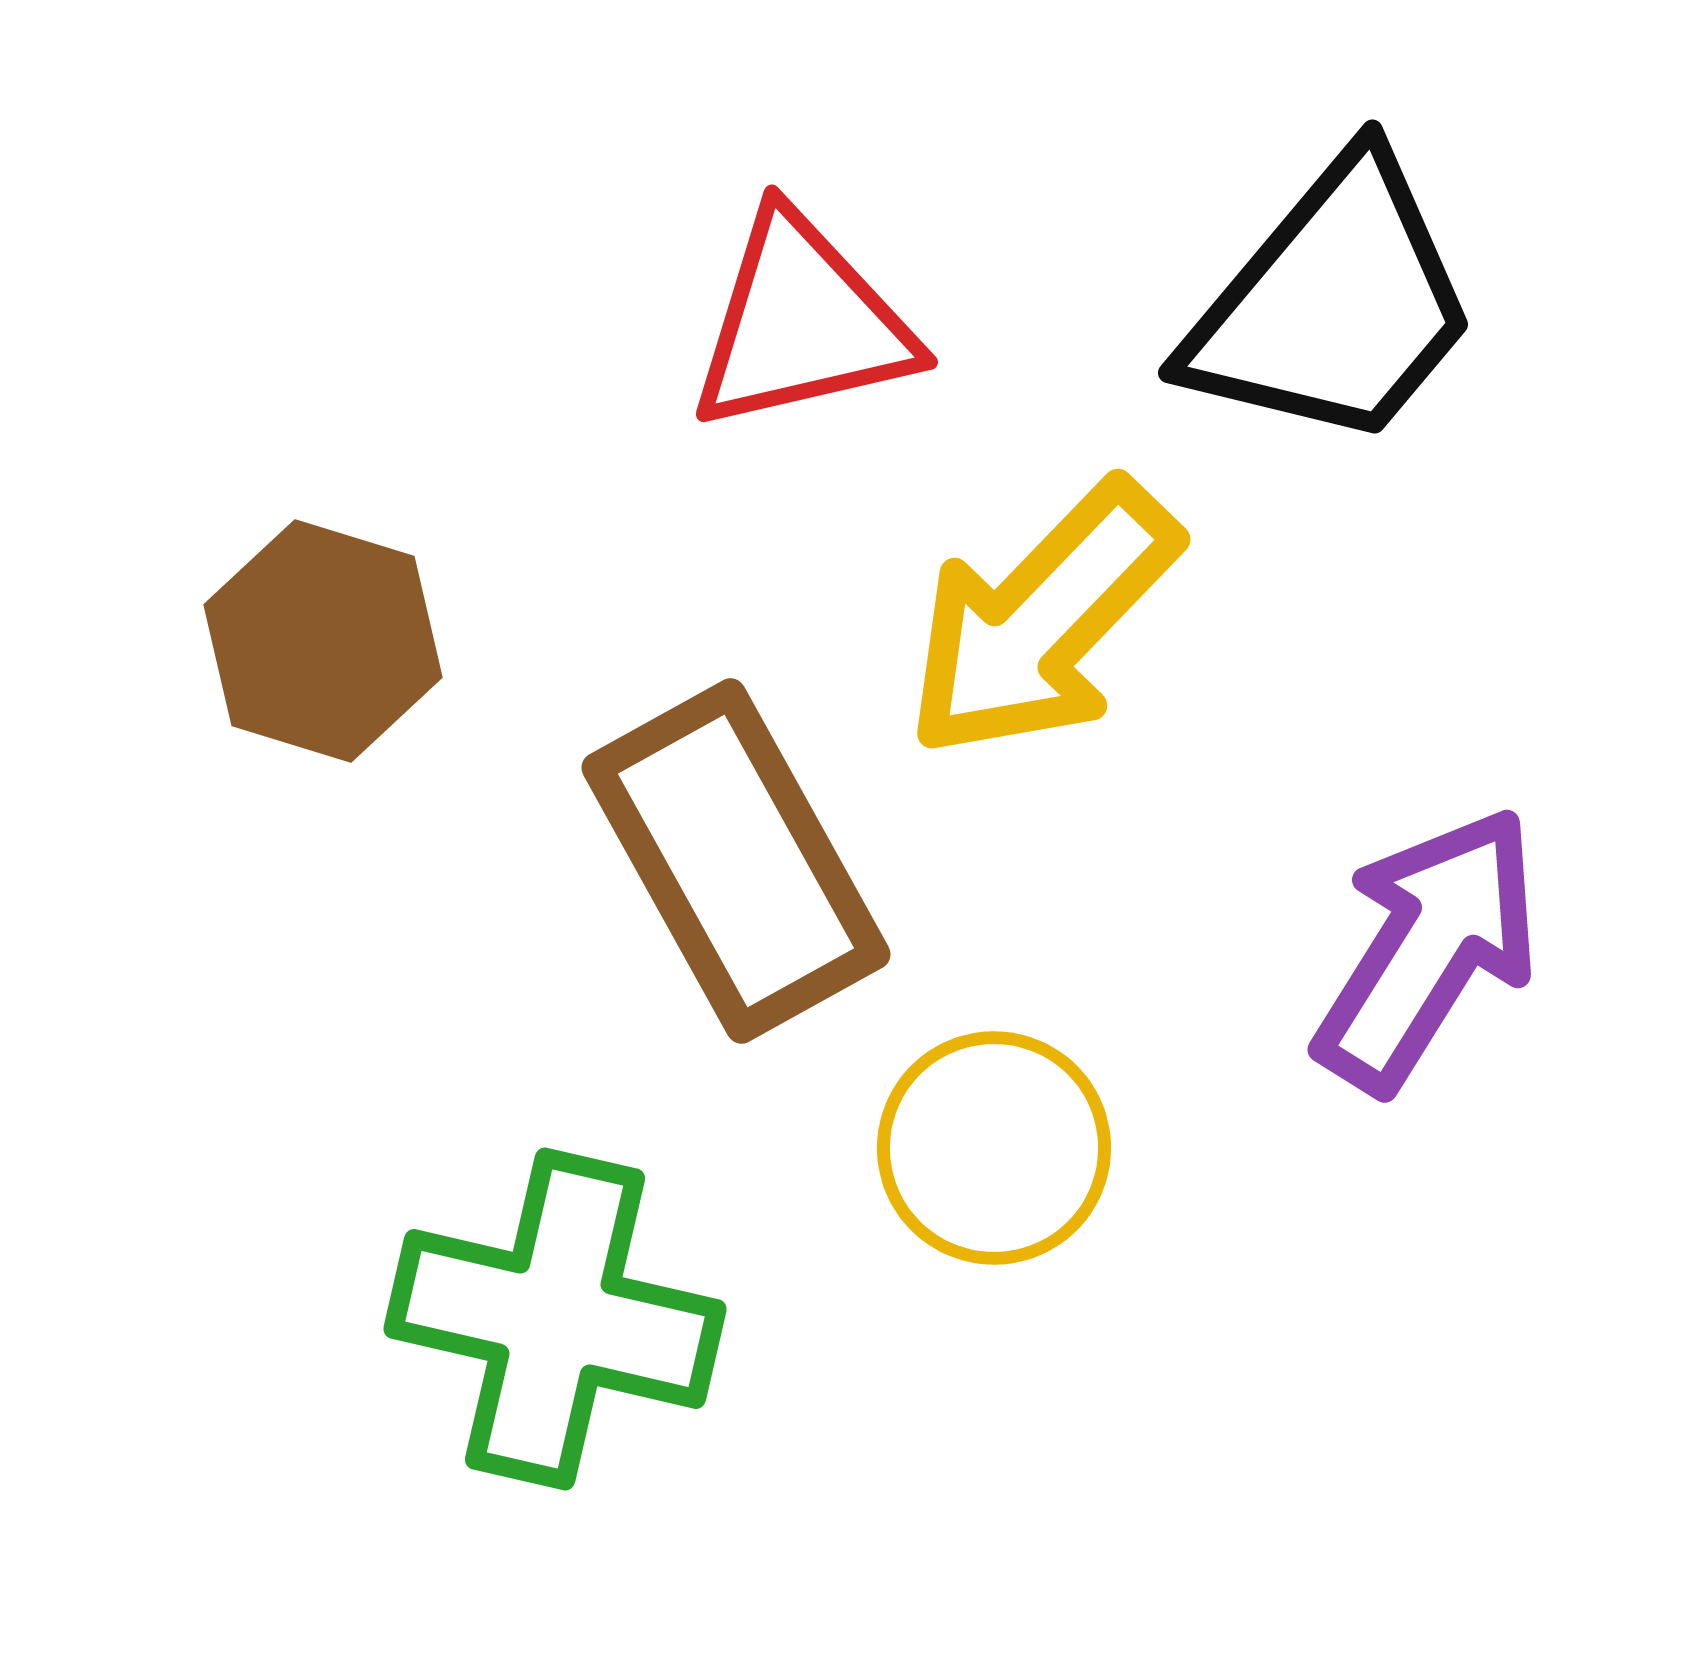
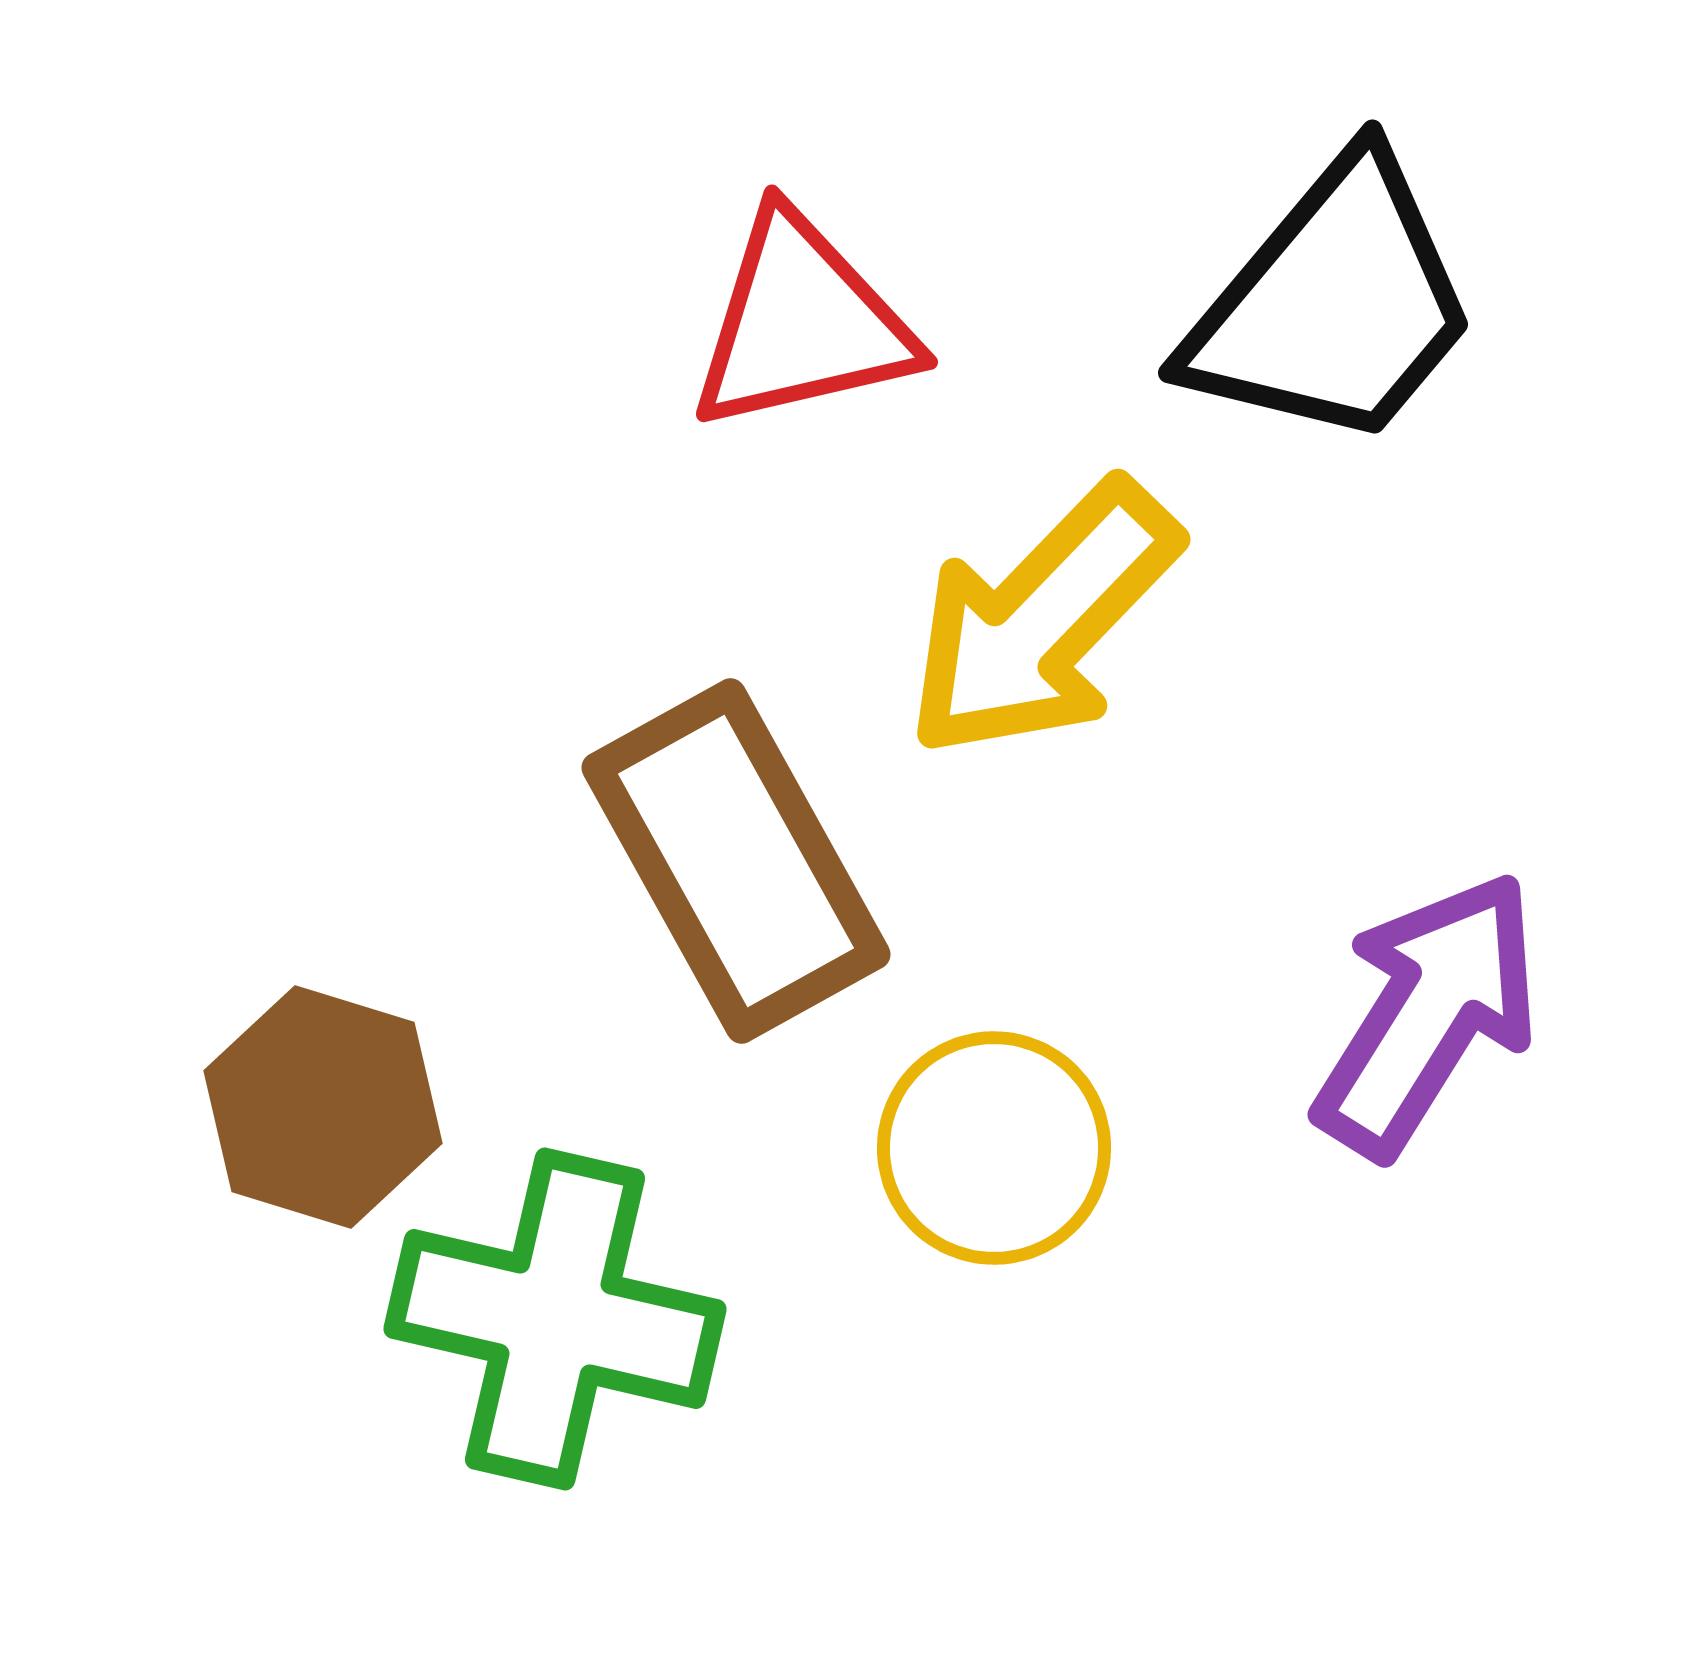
brown hexagon: moved 466 px down
purple arrow: moved 65 px down
